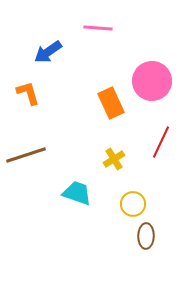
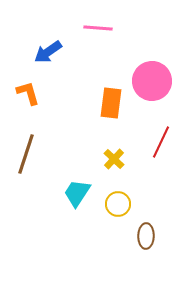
orange rectangle: rotated 32 degrees clockwise
brown line: moved 1 px up; rotated 54 degrees counterclockwise
yellow cross: rotated 15 degrees counterclockwise
cyan trapezoid: rotated 76 degrees counterclockwise
yellow circle: moved 15 px left
